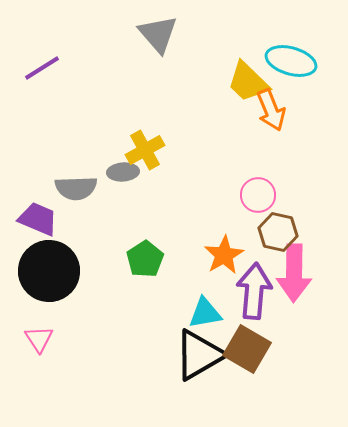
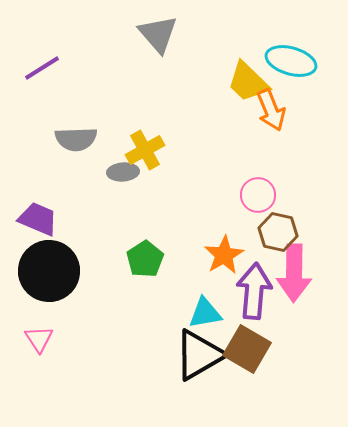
gray semicircle: moved 49 px up
